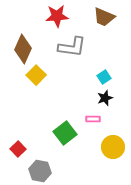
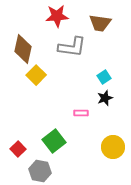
brown trapezoid: moved 4 px left, 6 px down; rotated 15 degrees counterclockwise
brown diamond: rotated 12 degrees counterclockwise
pink rectangle: moved 12 px left, 6 px up
green square: moved 11 px left, 8 px down
